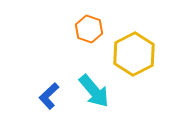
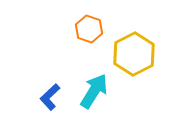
cyan arrow: rotated 108 degrees counterclockwise
blue L-shape: moved 1 px right, 1 px down
